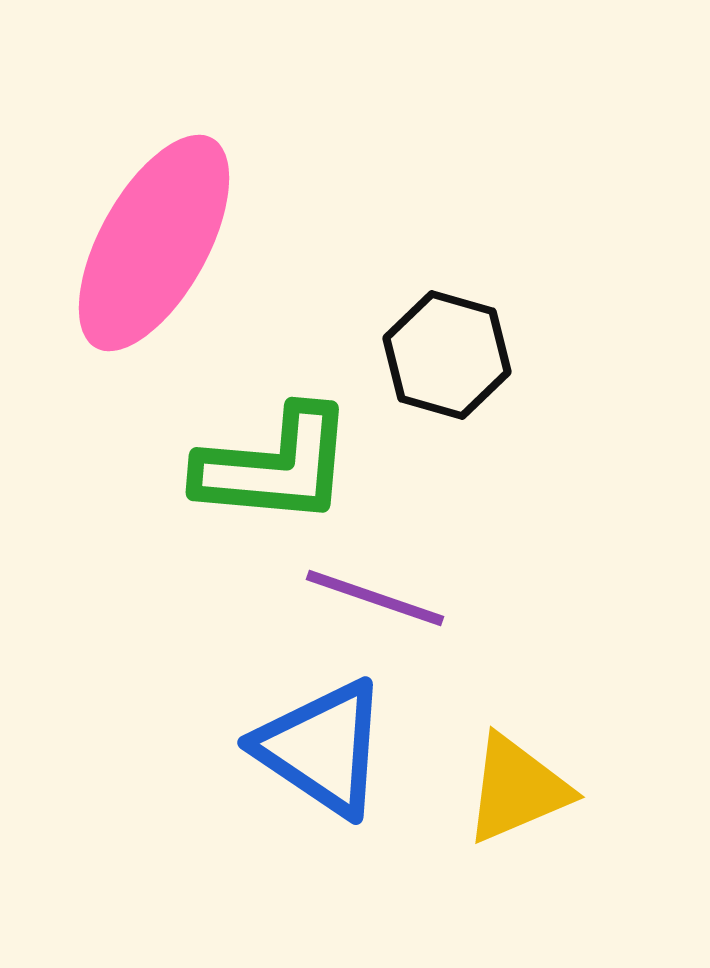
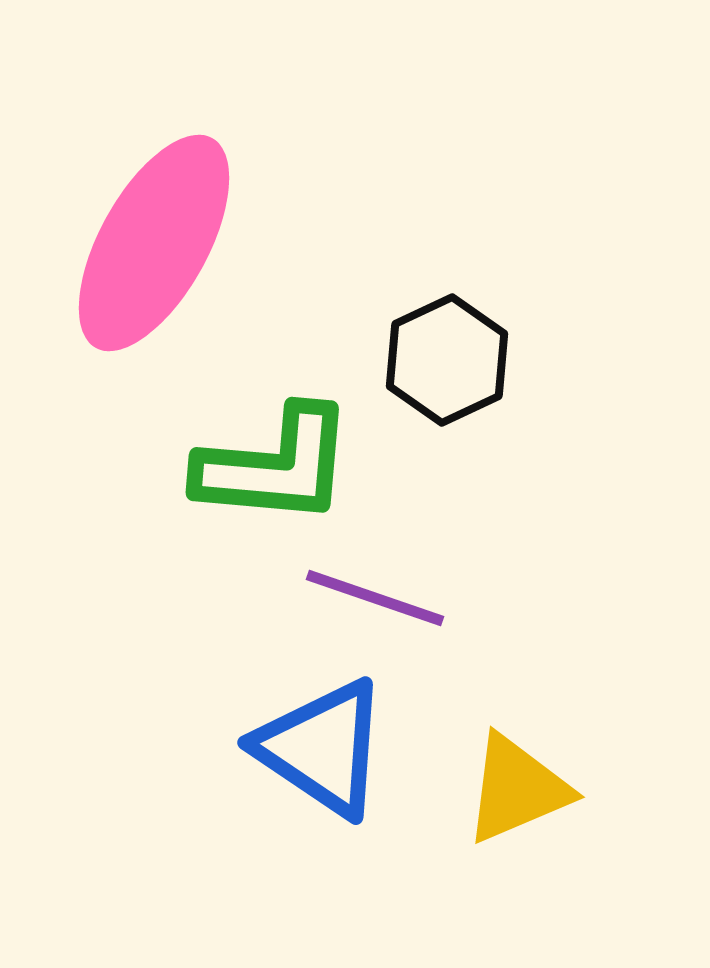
black hexagon: moved 5 px down; rotated 19 degrees clockwise
